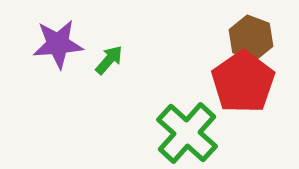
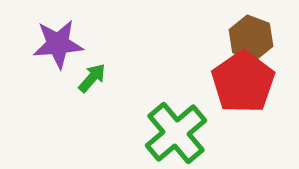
green arrow: moved 17 px left, 18 px down
green cross: moved 11 px left; rotated 8 degrees clockwise
